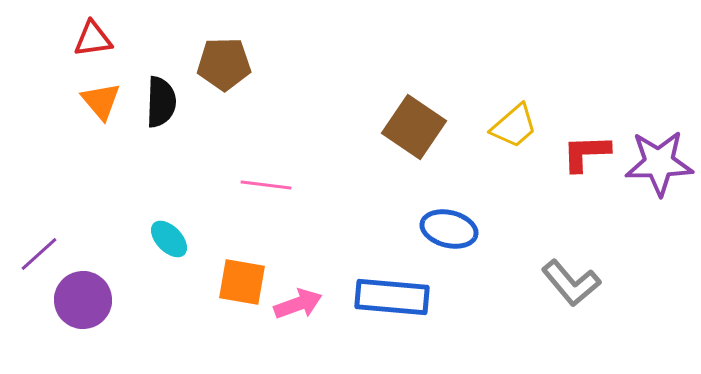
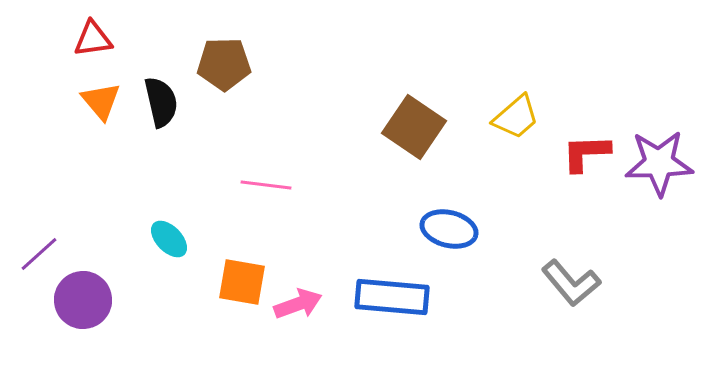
black semicircle: rotated 15 degrees counterclockwise
yellow trapezoid: moved 2 px right, 9 px up
